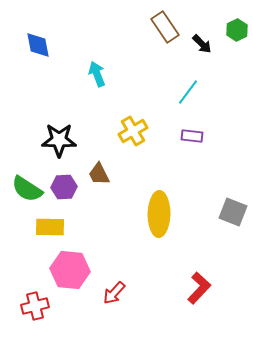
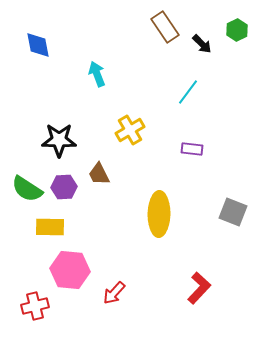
yellow cross: moved 3 px left, 1 px up
purple rectangle: moved 13 px down
